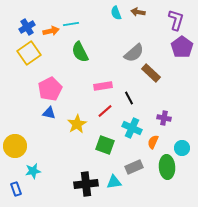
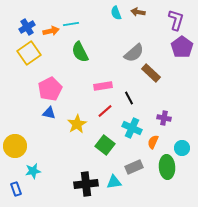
green square: rotated 18 degrees clockwise
